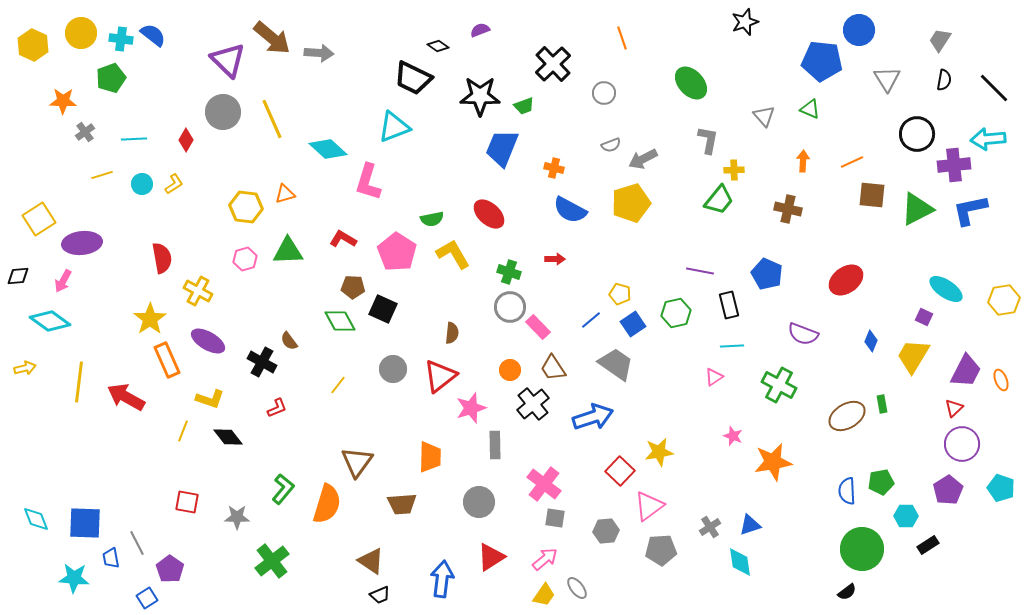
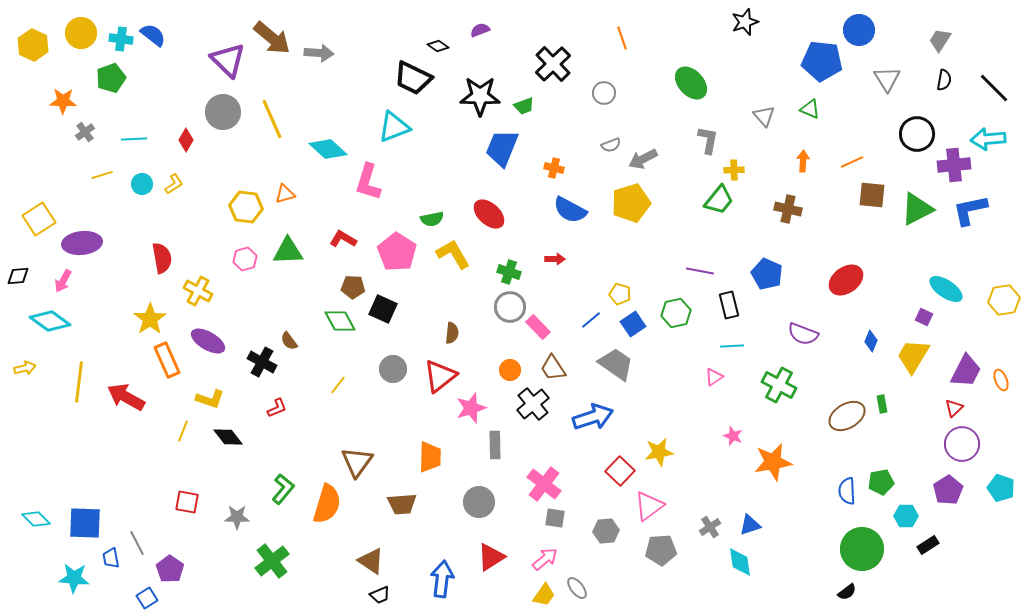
cyan diamond at (36, 519): rotated 24 degrees counterclockwise
